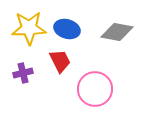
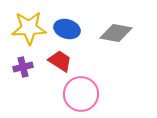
gray diamond: moved 1 px left, 1 px down
red trapezoid: rotated 30 degrees counterclockwise
purple cross: moved 6 px up
pink circle: moved 14 px left, 5 px down
